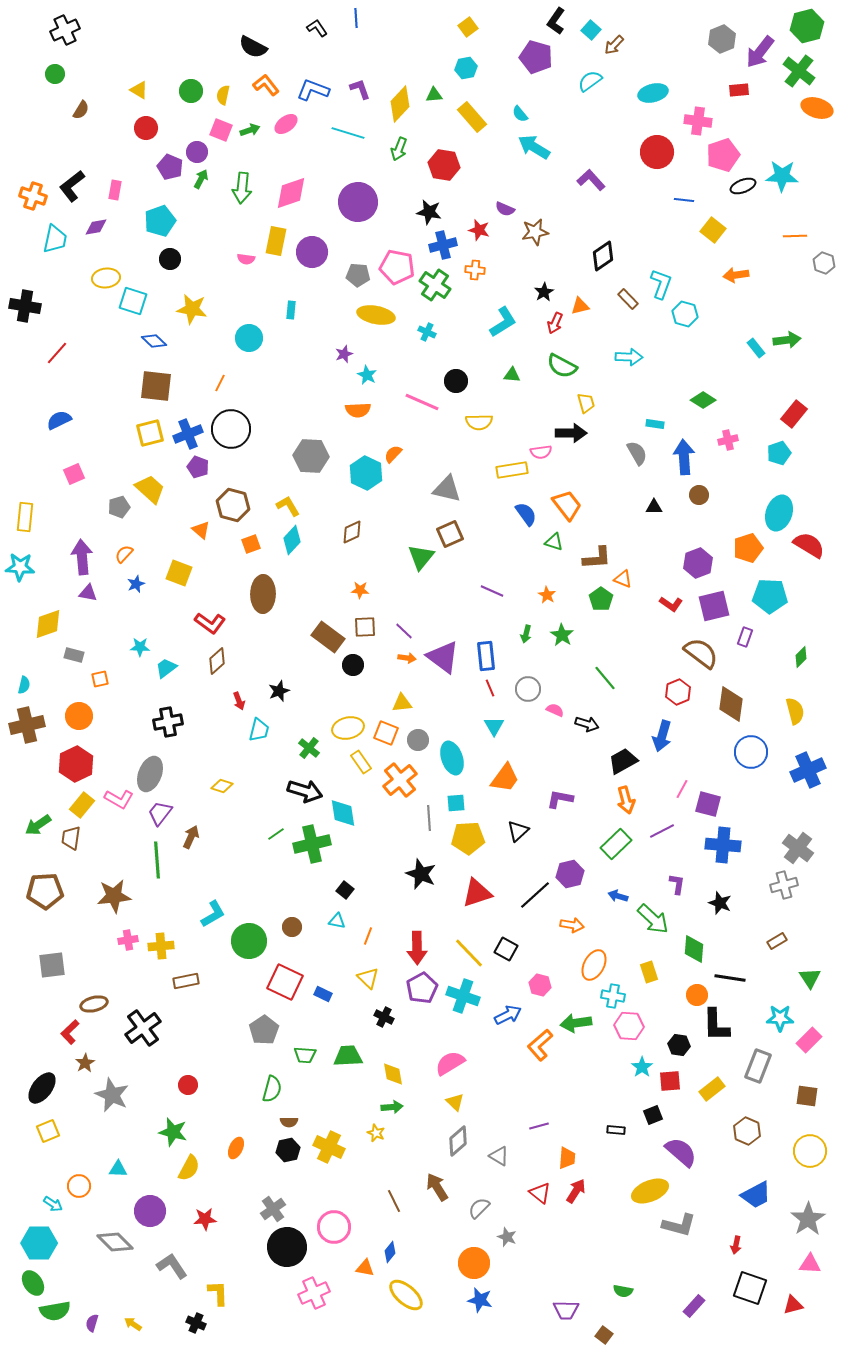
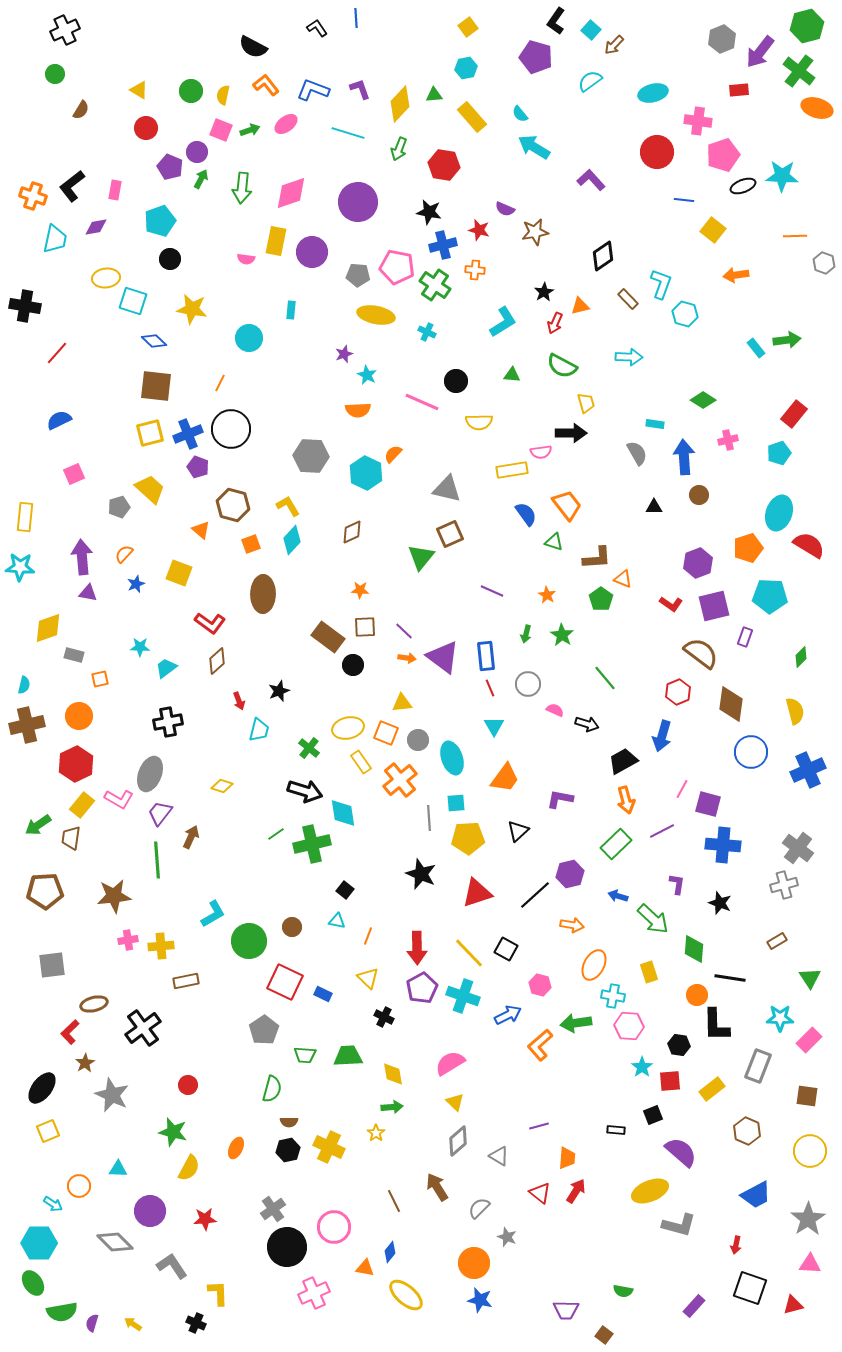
yellow diamond at (48, 624): moved 4 px down
gray circle at (528, 689): moved 5 px up
yellow star at (376, 1133): rotated 12 degrees clockwise
green semicircle at (55, 1311): moved 7 px right, 1 px down
